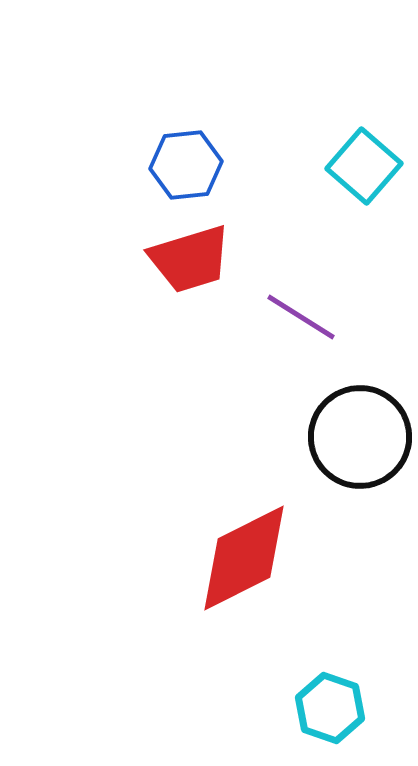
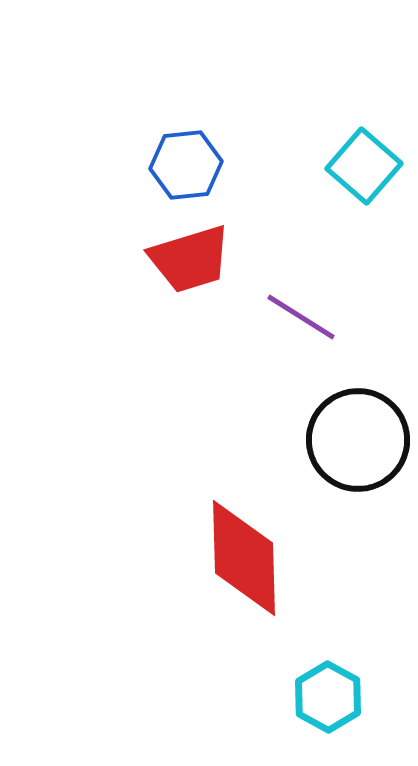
black circle: moved 2 px left, 3 px down
red diamond: rotated 65 degrees counterclockwise
cyan hexagon: moved 2 px left, 11 px up; rotated 10 degrees clockwise
